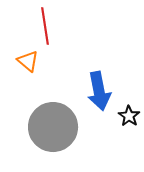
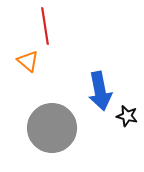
blue arrow: moved 1 px right
black star: moved 2 px left; rotated 20 degrees counterclockwise
gray circle: moved 1 px left, 1 px down
